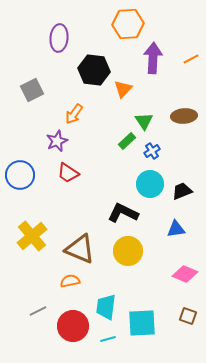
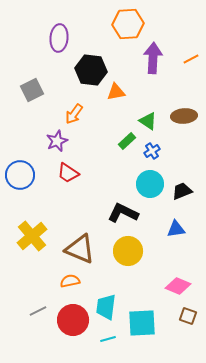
black hexagon: moved 3 px left
orange triangle: moved 7 px left, 3 px down; rotated 36 degrees clockwise
green triangle: moved 4 px right; rotated 24 degrees counterclockwise
pink diamond: moved 7 px left, 12 px down
red circle: moved 6 px up
